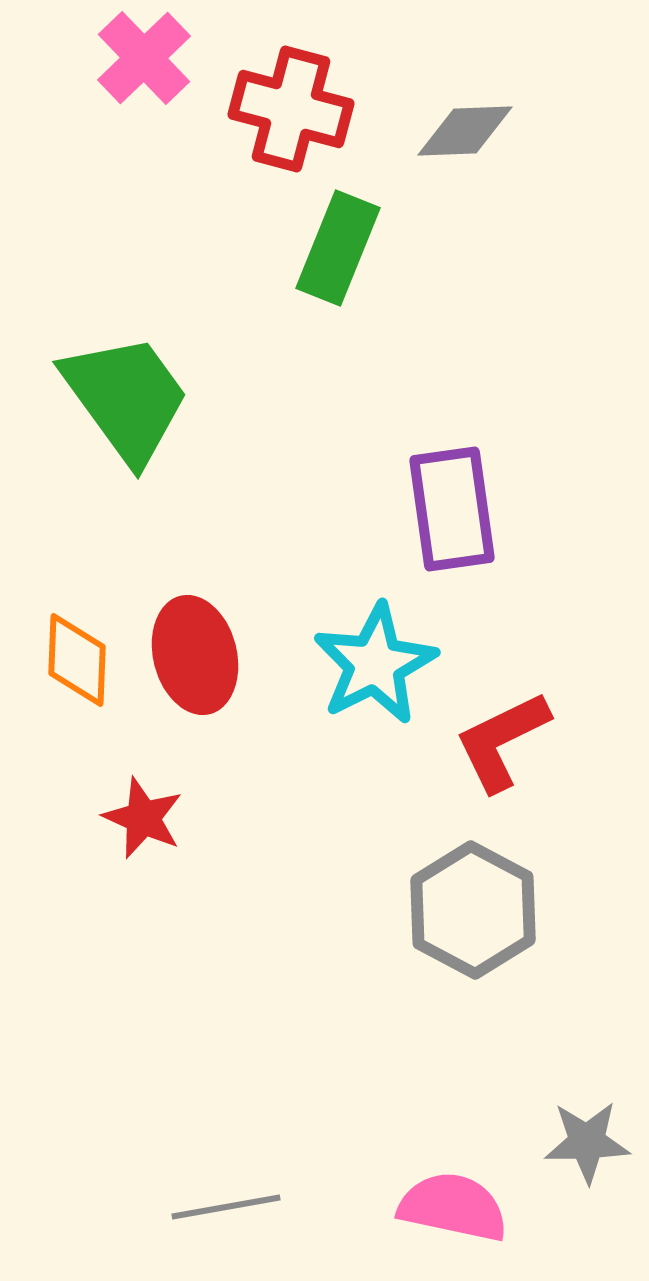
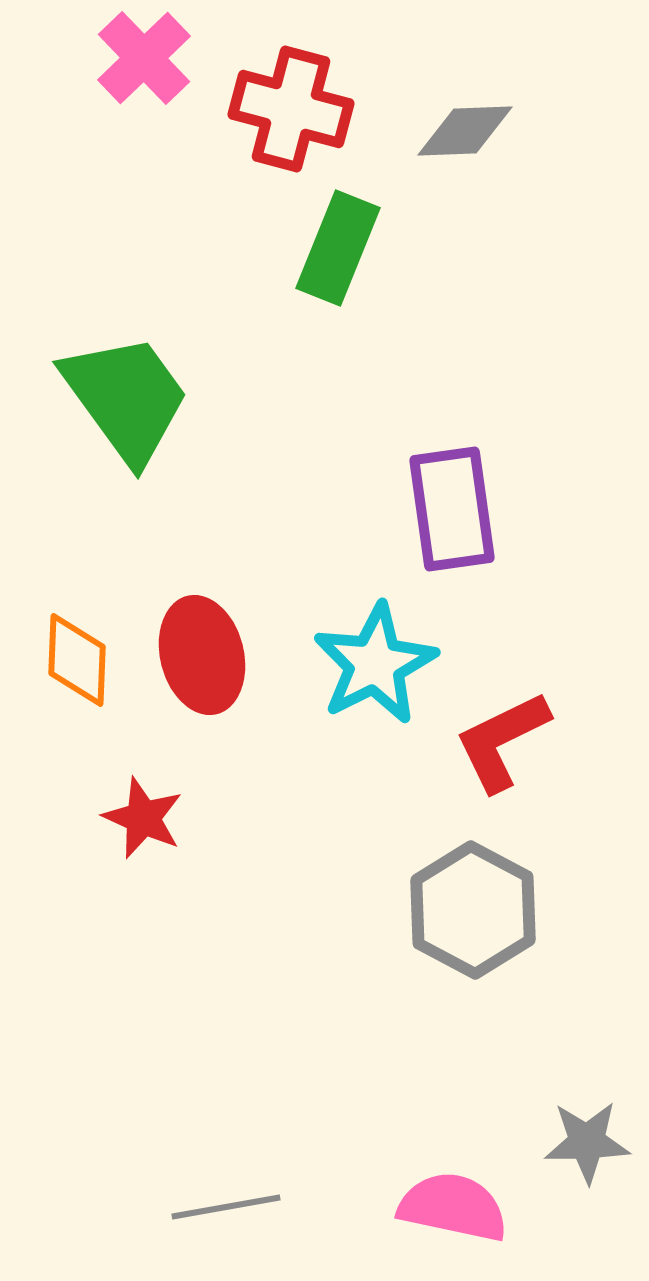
red ellipse: moved 7 px right
